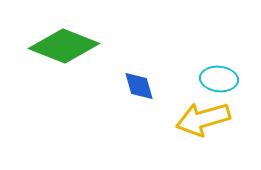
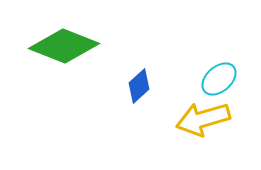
cyan ellipse: rotated 48 degrees counterclockwise
blue diamond: rotated 64 degrees clockwise
